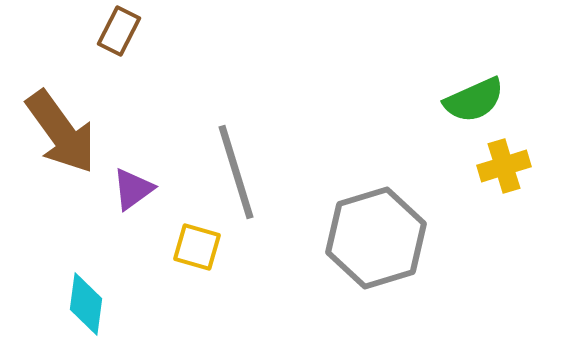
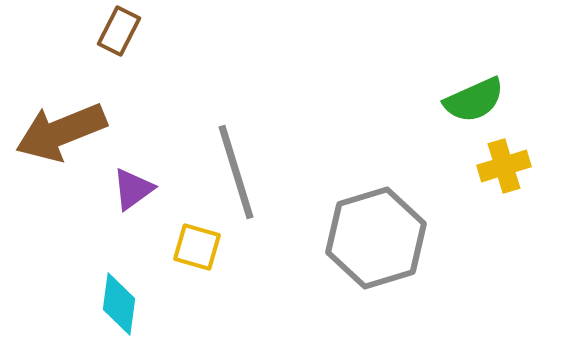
brown arrow: rotated 104 degrees clockwise
cyan diamond: moved 33 px right
